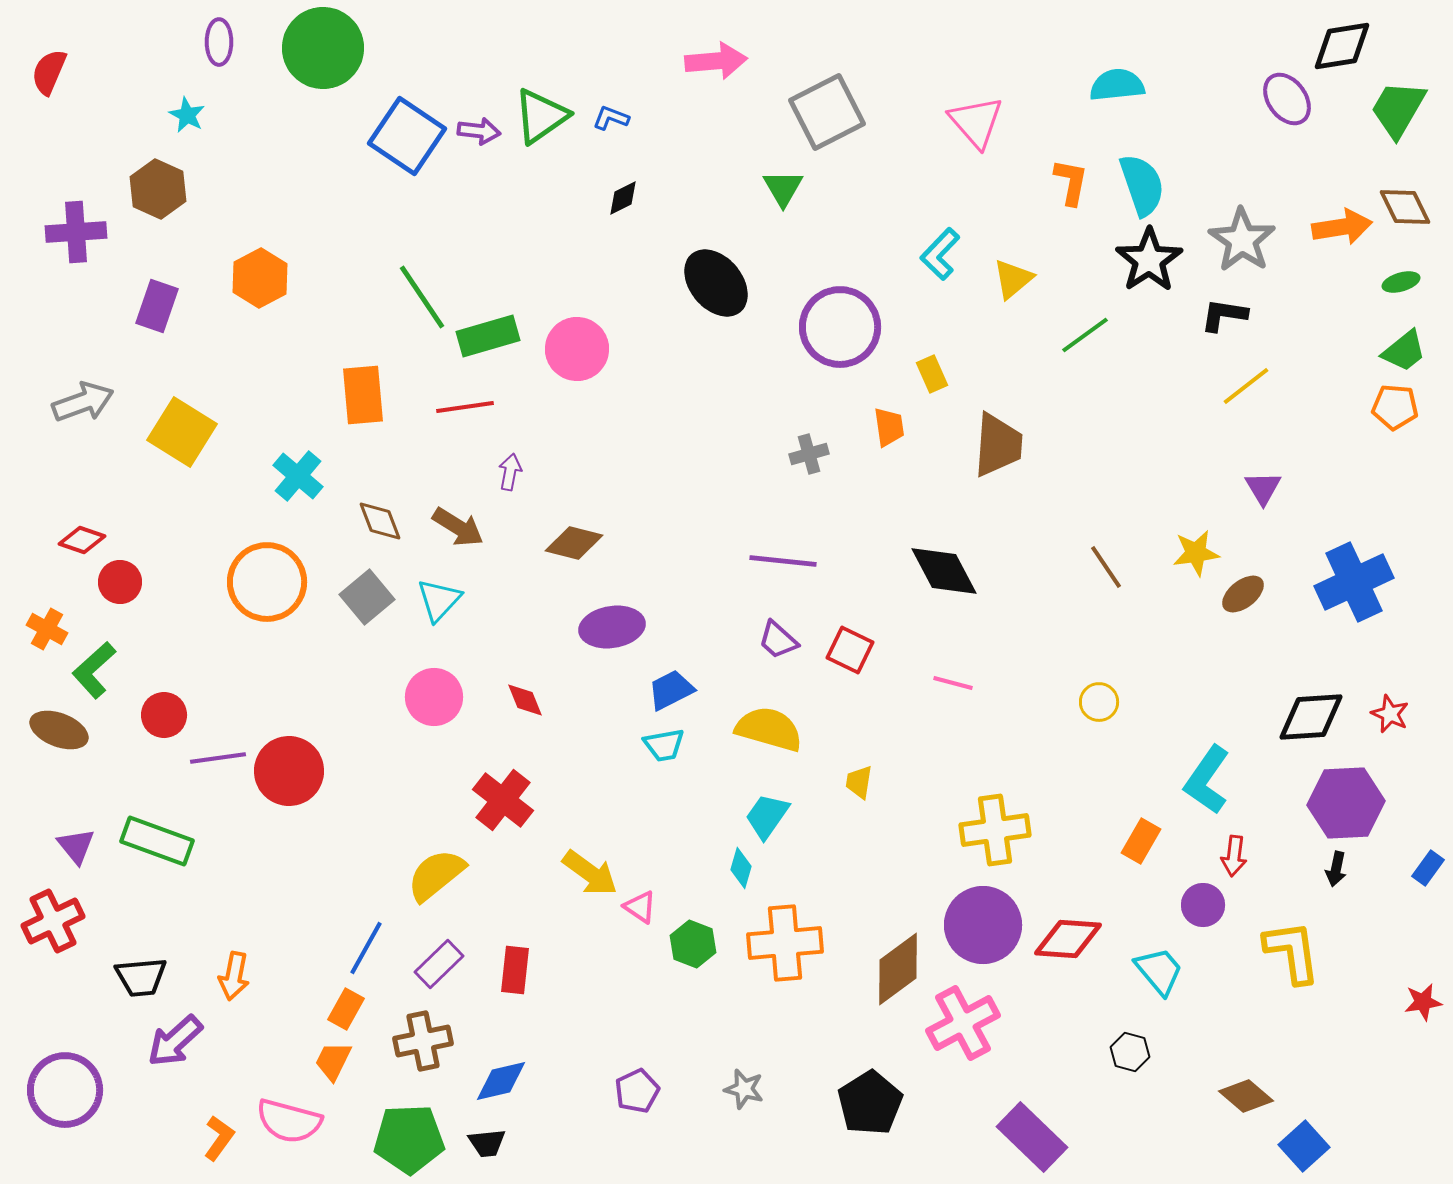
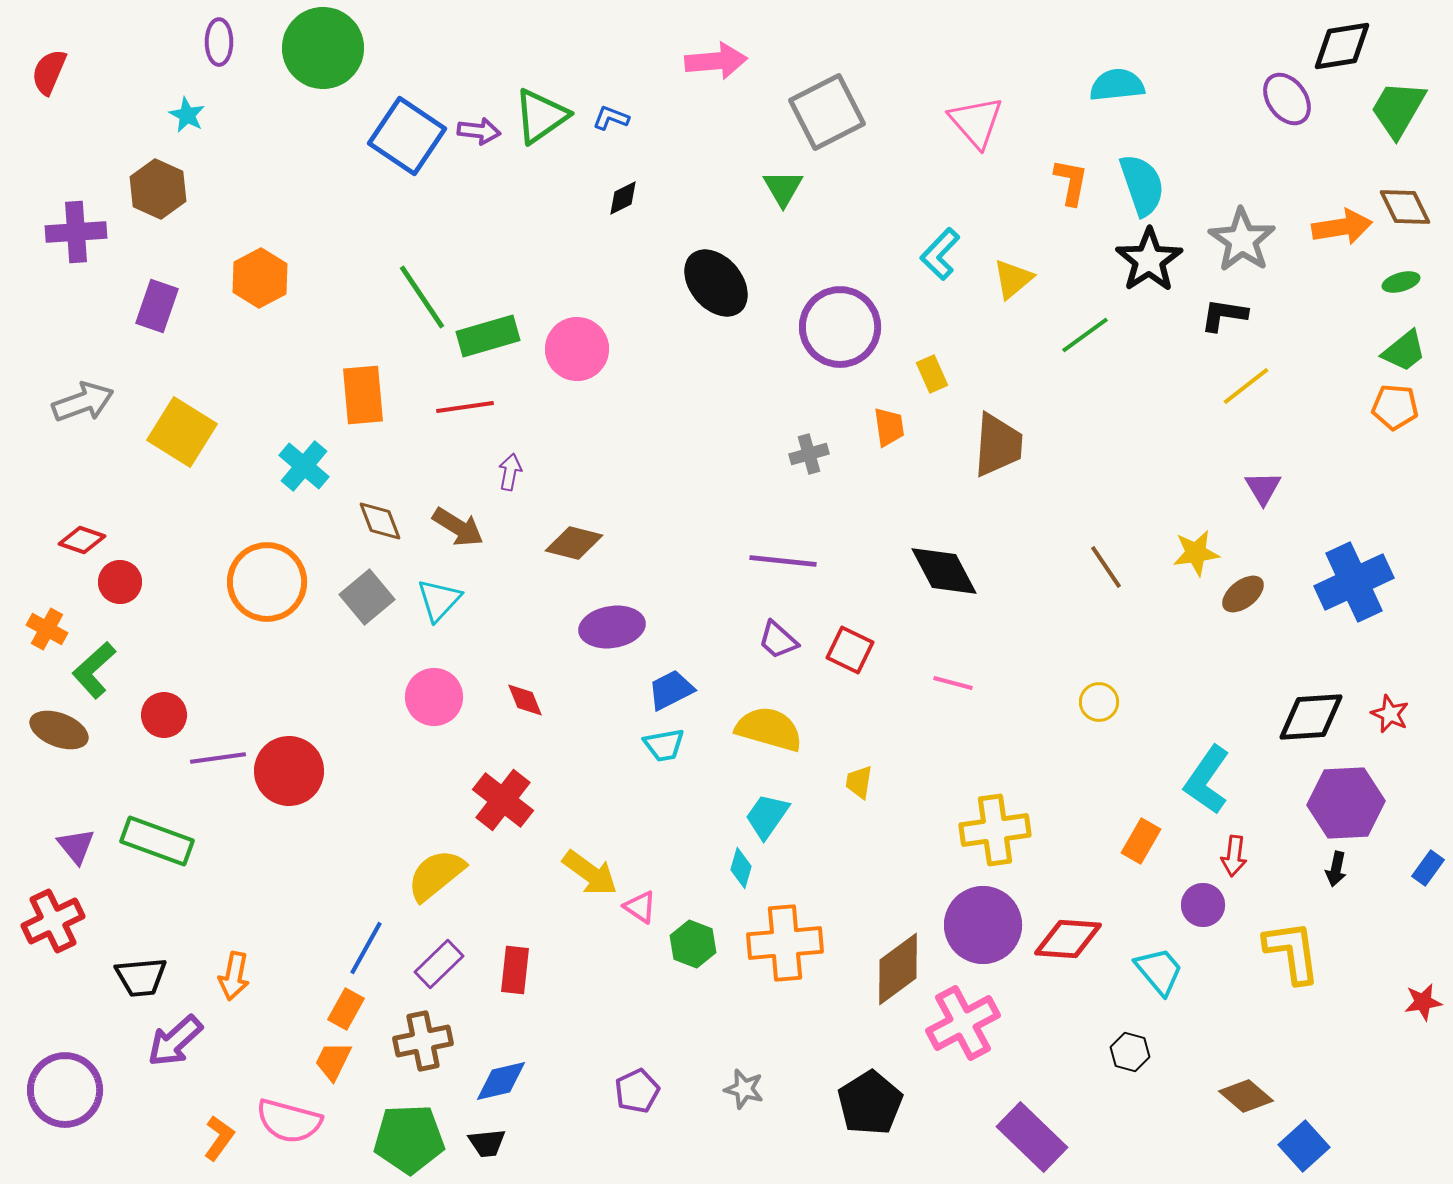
cyan cross at (298, 476): moved 6 px right, 10 px up
